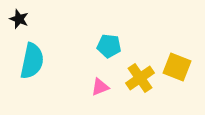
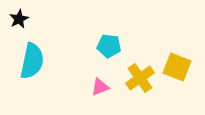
black star: rotated 24 degrees clockwise
